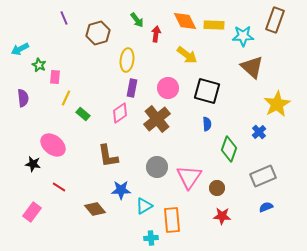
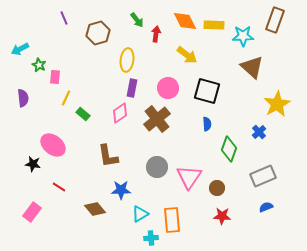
cyan triangle at (144, 206): moved 4 px left, 8 px down
